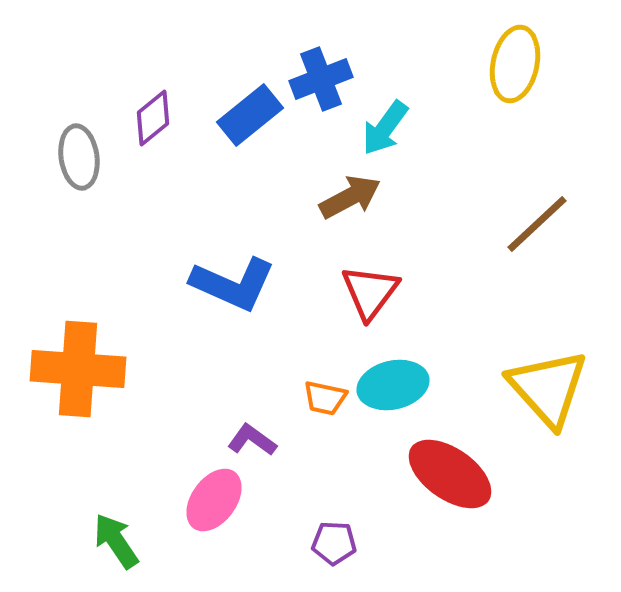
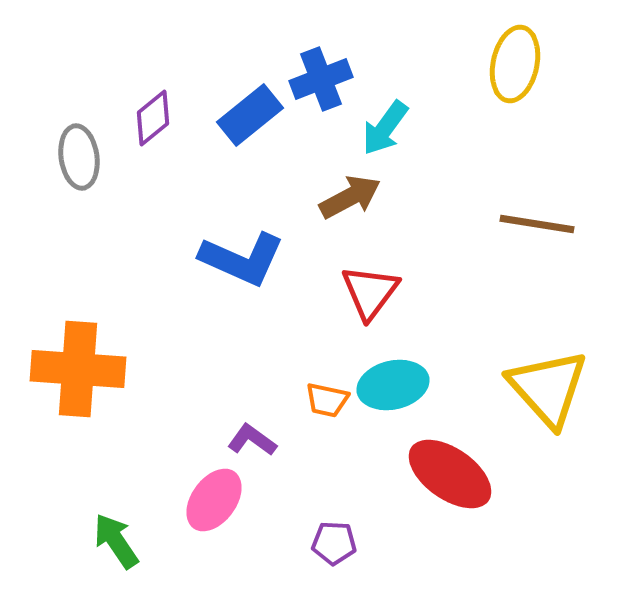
brown line: rotated 52 degrees clockwise
blue L-shape: moved 9 px right, 25 px up
orange trapezoid: moved 2 px right, 2 px down
